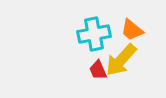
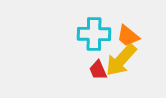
orange trapezoid: moved 4 px left, 6 px down
cyan cross: rotated 12 degrees clockwise
